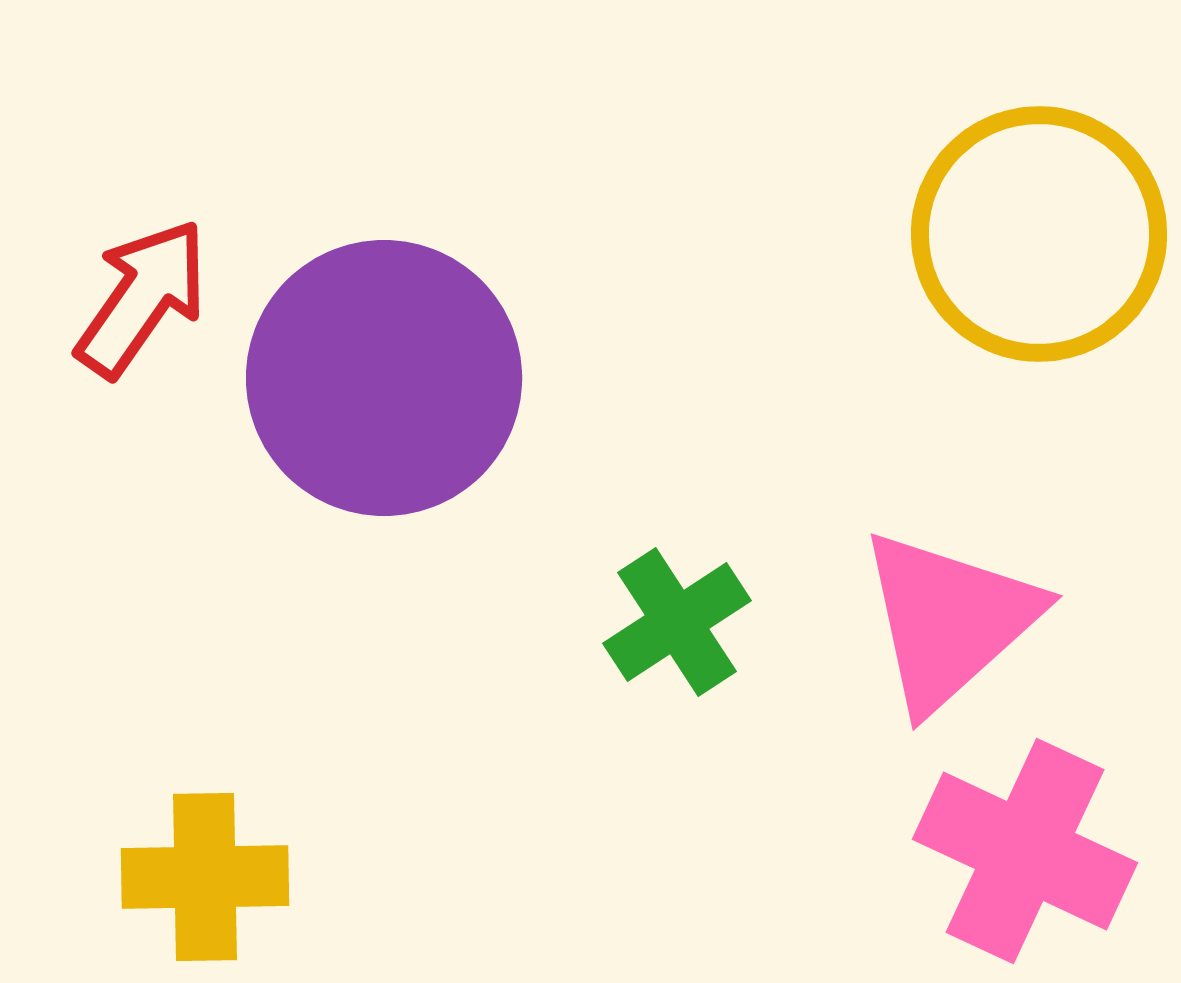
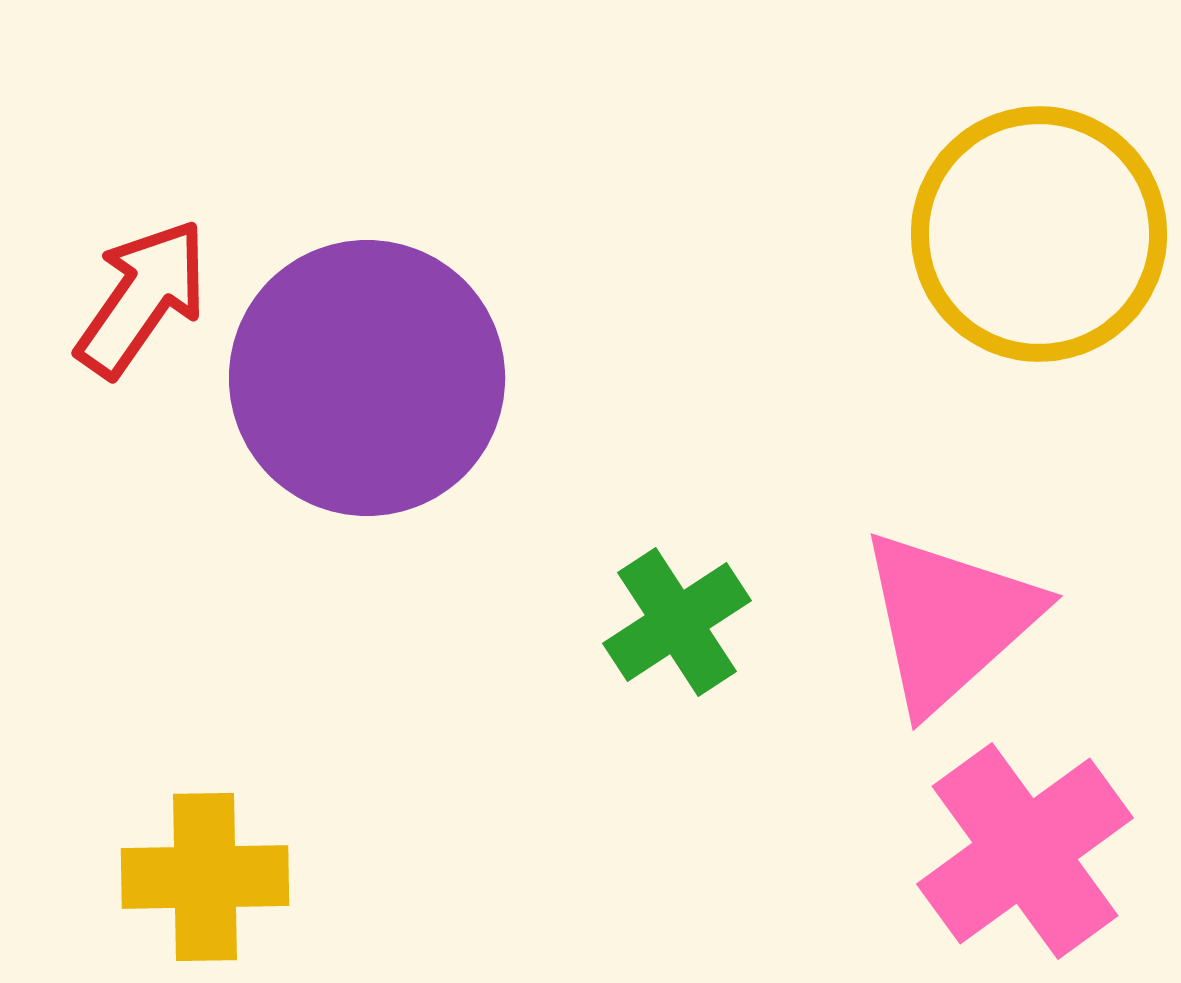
purple circle: moved 17 px left
pink cross: rotated 29 degrees clockwise
